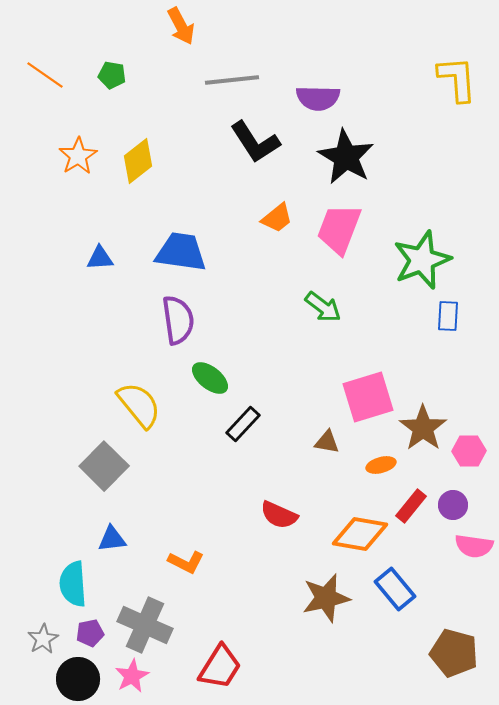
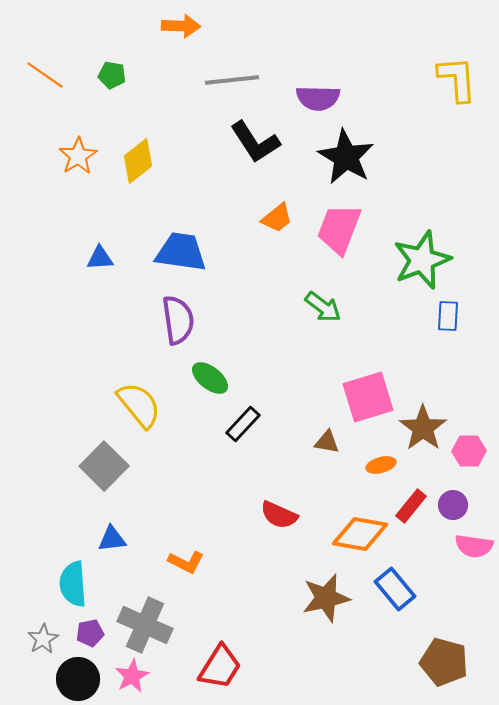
orange arrow at (181, 26): rotated 60 degrees counterclockwise
brown pentagon at (454, 653): moved 10 px left, 9 px down
